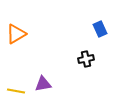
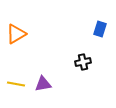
blue rectangle: rotated 42 degrees clockwise
black cross: moved 3 px left, 3 px down
yellow line: moved 7 px up
